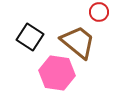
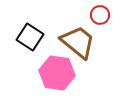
red circle: moved 1 px right, 3 px down
